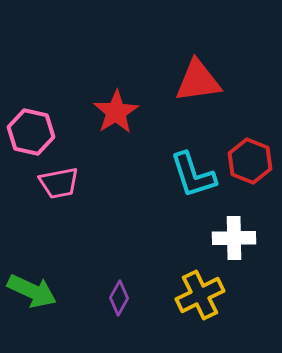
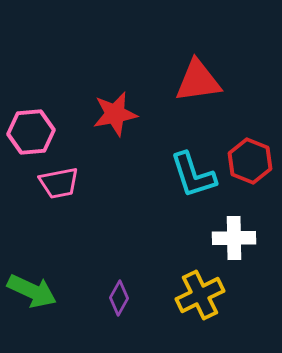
red star: moved 1 px left, 2 px down; rotated 21 degrees clockwise
pink hexagon: rotated 18 degrees counterclockwise
